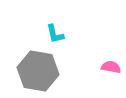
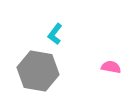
cyan L-shape: rotated 50 degrees clockwise
